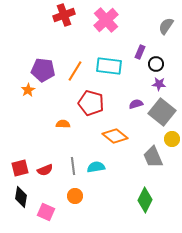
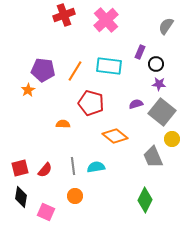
red semicircle: rotated 28 degrees counterclockwise
